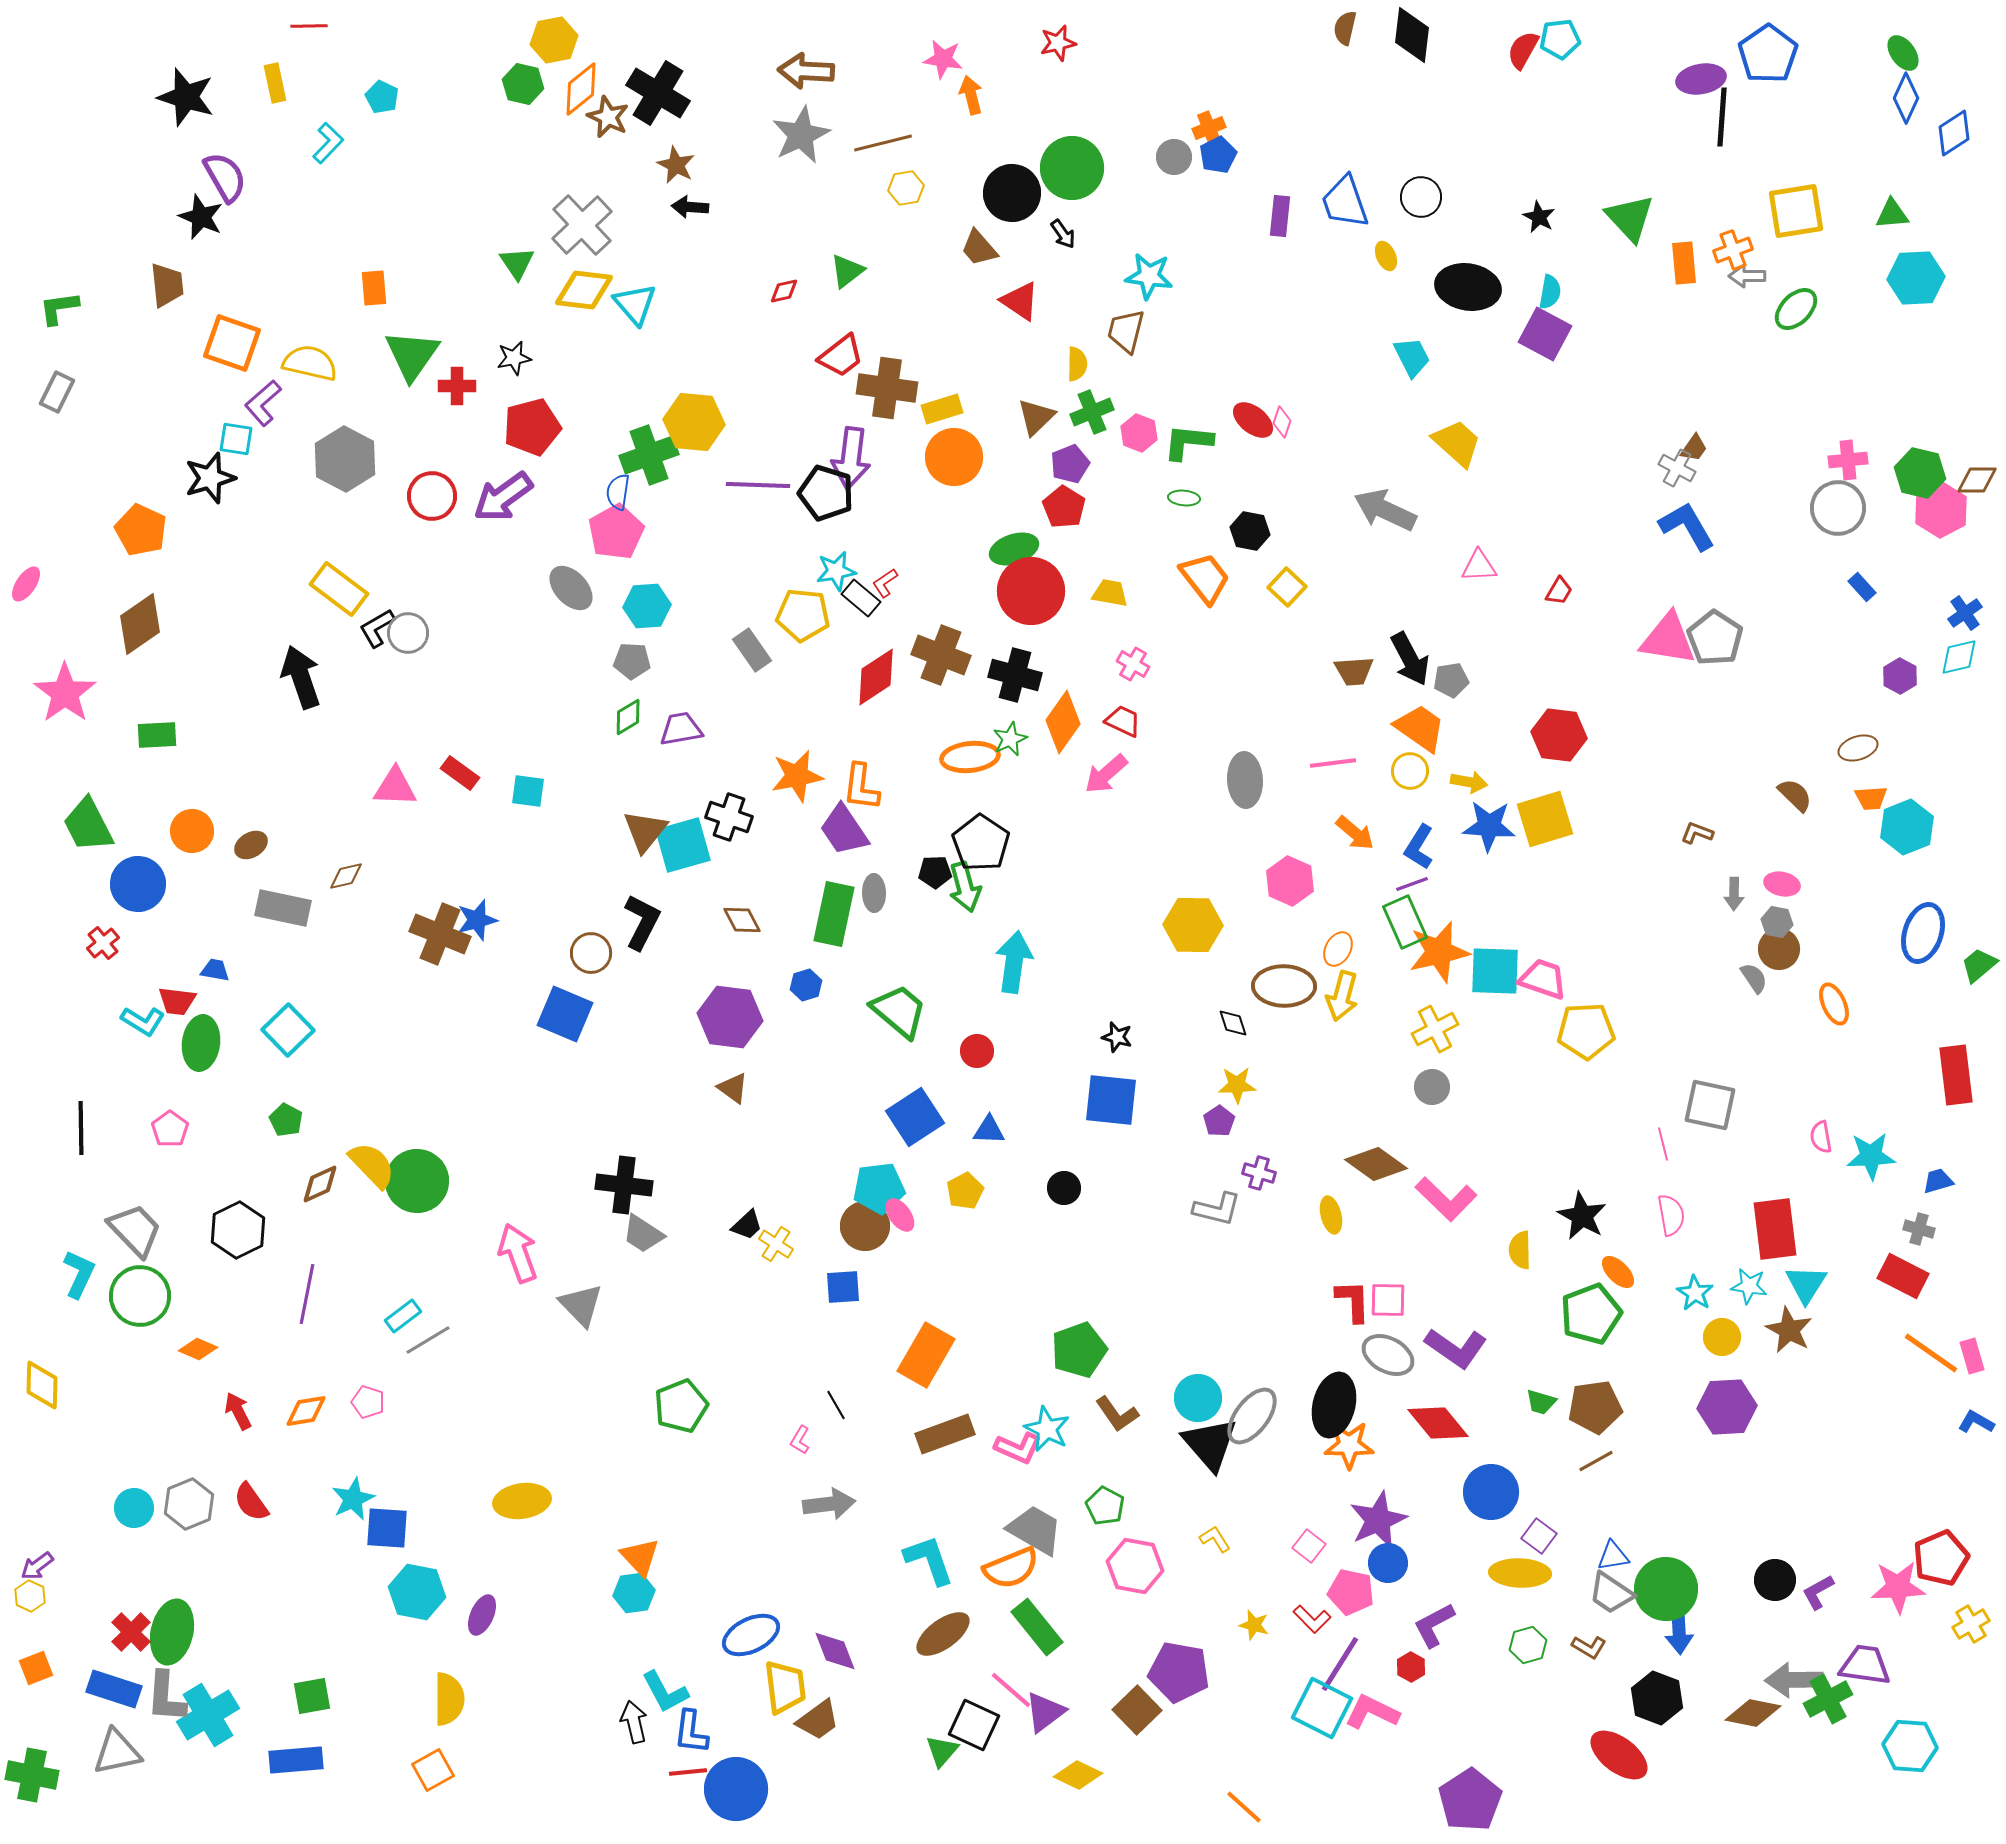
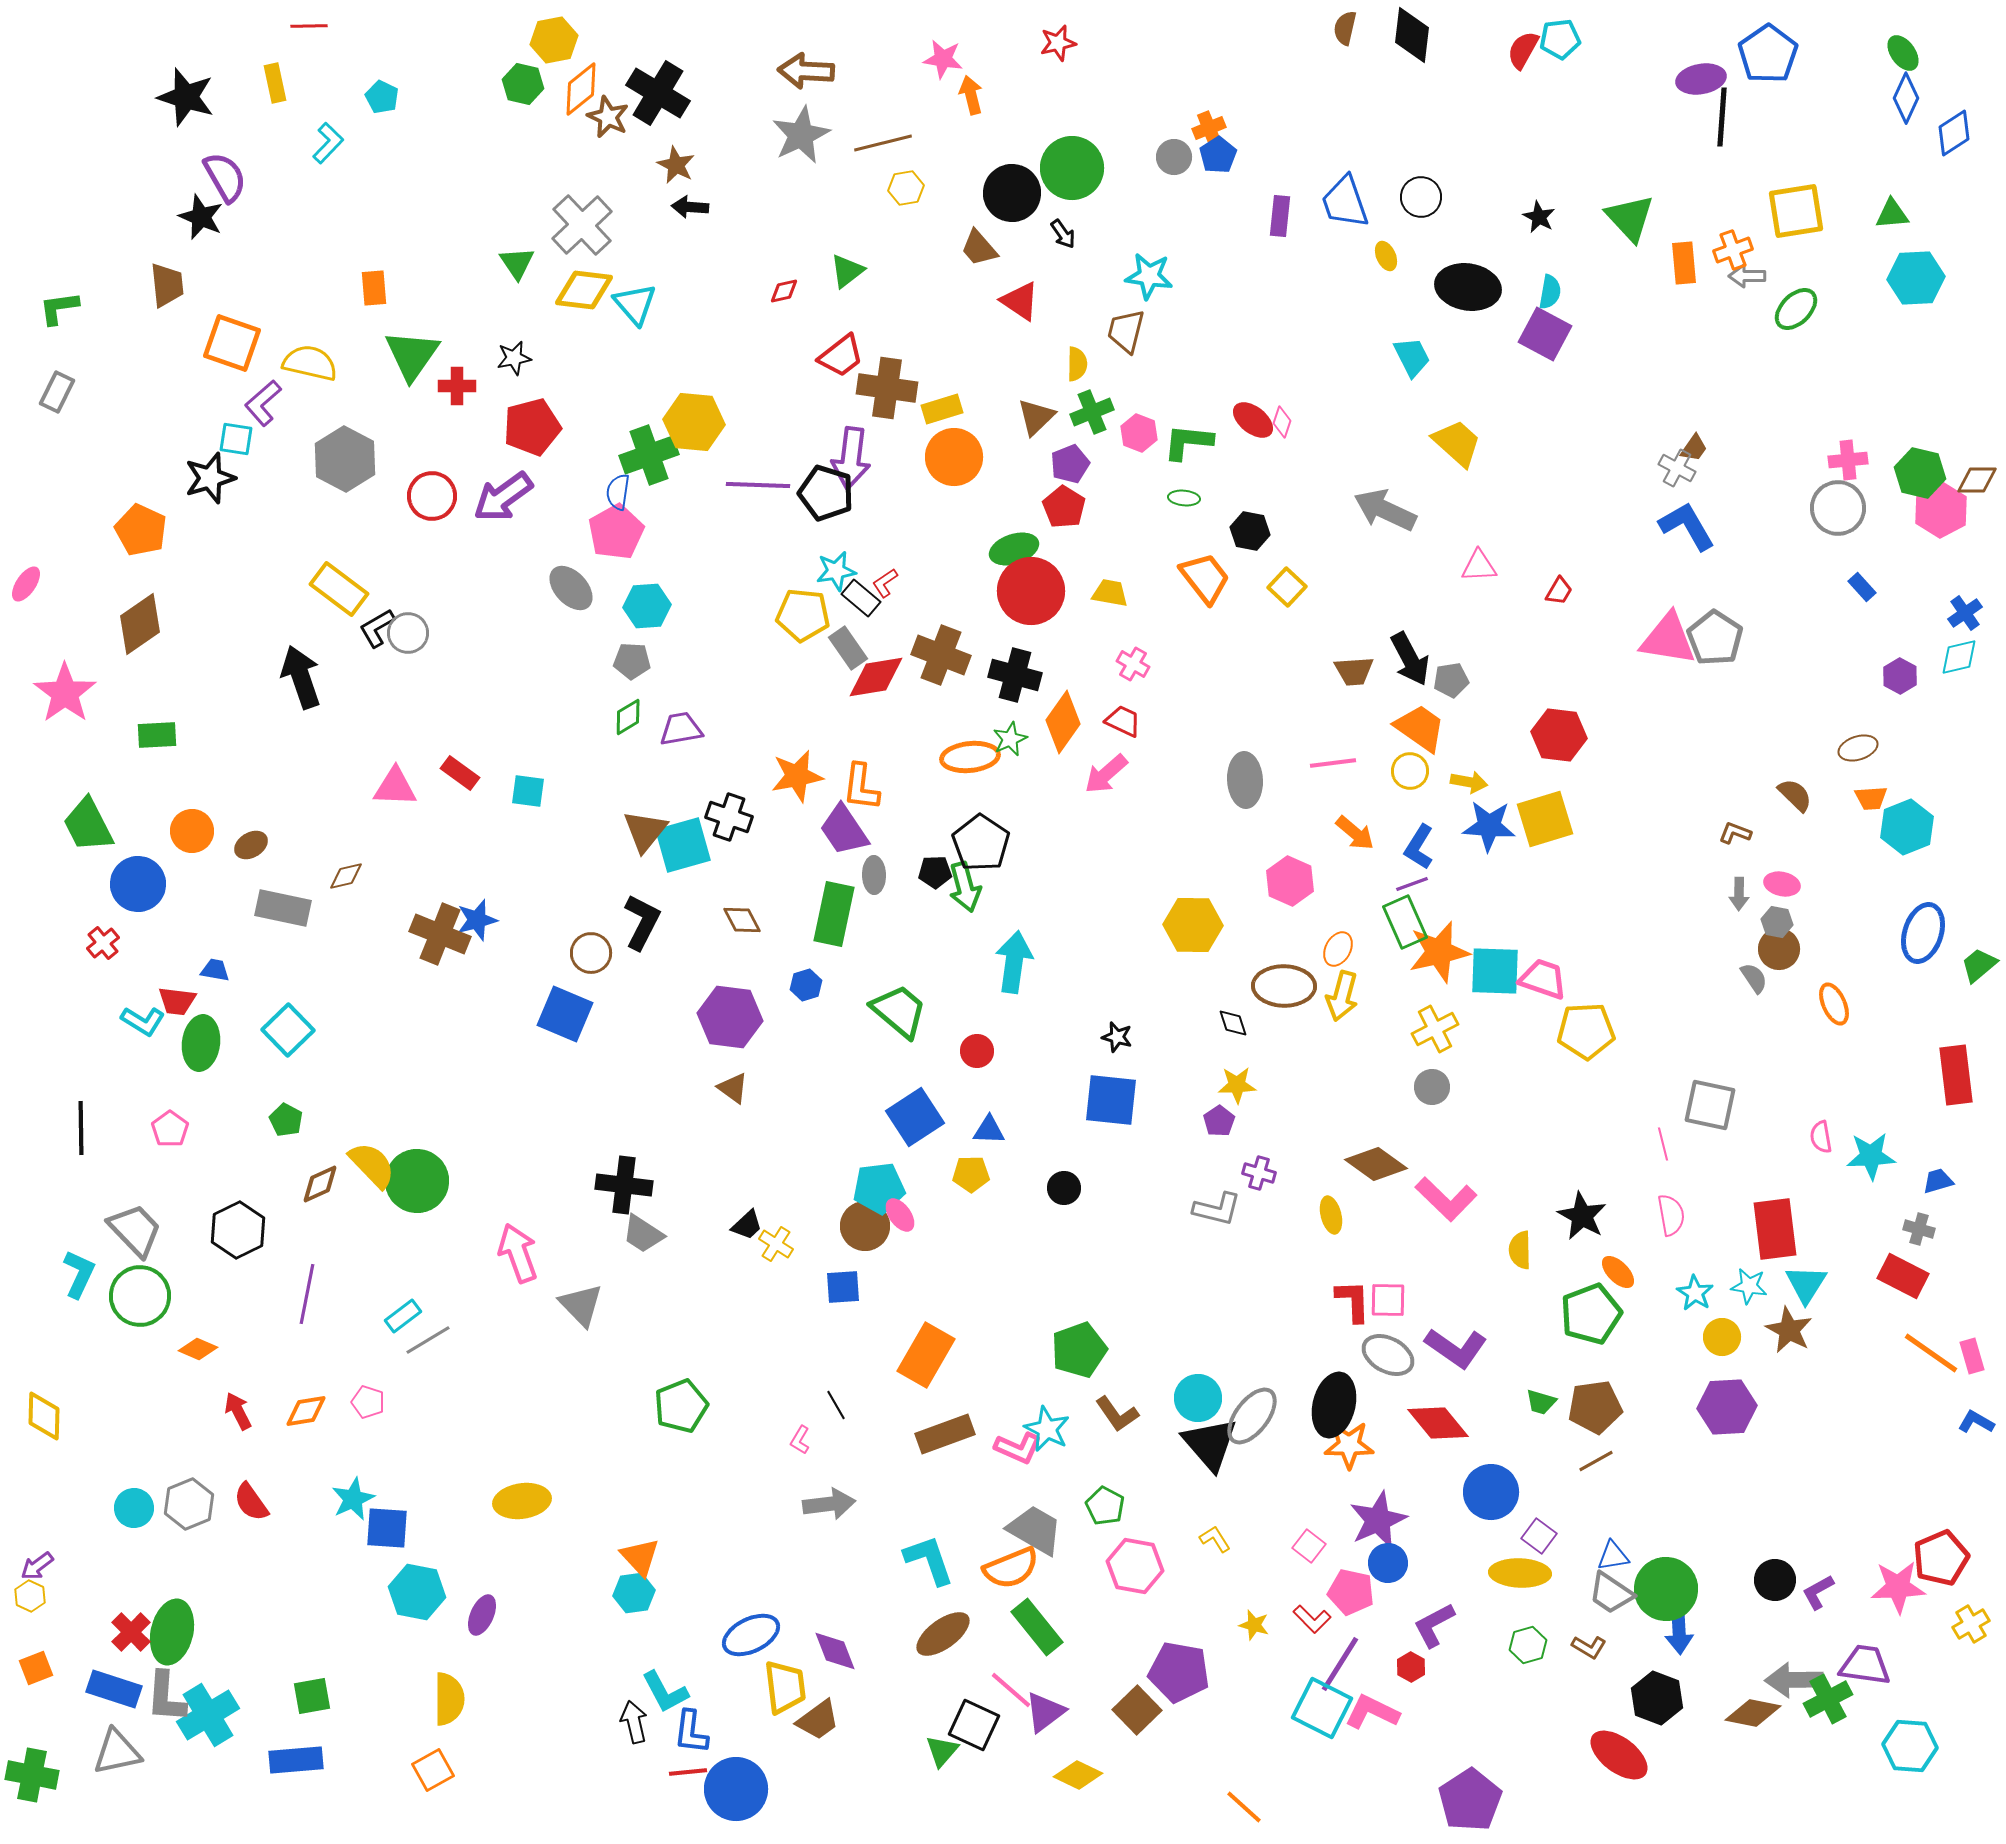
blue pentagon at (1218, 155): rotated 6 degrees counterclockwise
gray rectangle at (752, 650): moved 96 px right, 2 px up
red diamond at (876, 677): rotated 24 degrees clockwise
brown L-shape at (1697, 833): moved 38 px right
gray ellipse at (874, 893): moved 18 px up
gray arrow at (1734, 894): moved 5 px right
yellow pentagon at (965, 1191): moved 6 px right, 17 px up; rotated 27 degrees clockwise
yellow diamond at (42, 1385): moved 2 px right, 31 px down
